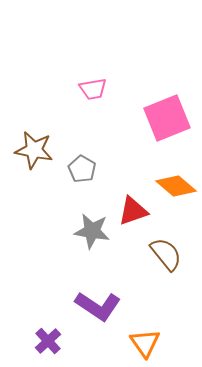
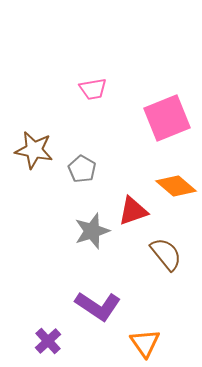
gray star: rotated 27 degrees counterclockwise
